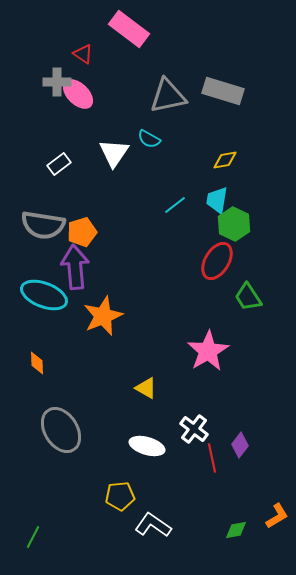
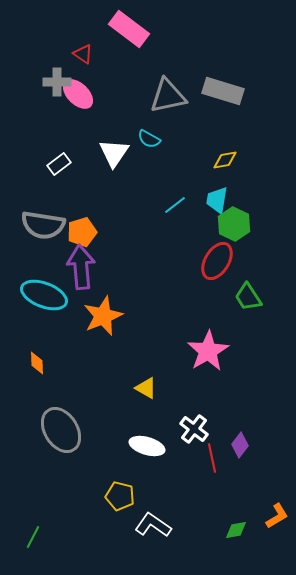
purple arrow: moved 6 px right
yellow pentagon: rotated 20 degrees clockwise
